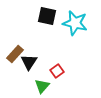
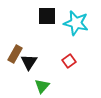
black square: rotated 12 degrees counterclockwise
cyan star: moved 1 px right
brown rectangle: rotated 12 degrees counterclockwise
red square: moved 12 px right, 10 px up
